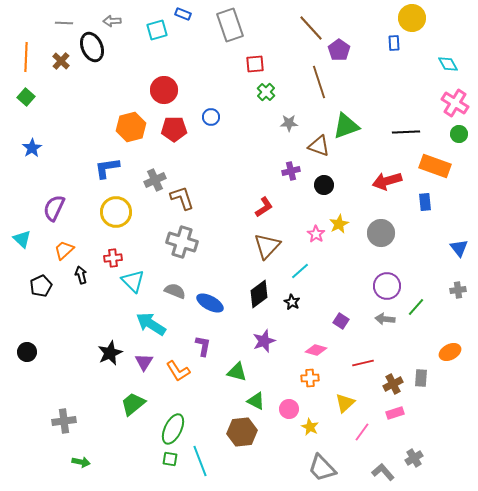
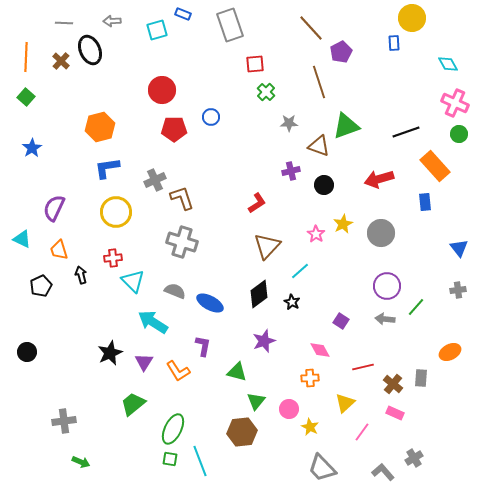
black ellipse at (92, 47): moved 2 px left, 3 px down
purple pentagon at (339, 50): moved 2 px right, 2 px down; rotated 10 degrees clockwise
red circle at (164, 90): moved 2 px left
pink cross at (455, 103): rotated 8 degrees counterclockwise
orange hexagon at (131, 127): moved 31 px left
black line at (406, 132): rotated 16 degrees counterclockwise
orange rectangle at (435, 166): rotated 28 degrees clockwise
red arrow at (387, 181): moved 8 px left, 2 px up
red L-shape at (264, 207): moved 7 px left, 4 px up
yellow star at (339, 224): moved 4 px right
cyan triangle at (22, 239): rotated 18 degrees counterclockwise
orange trapezoid at (64, 250): moved 5 px left; rotated 65 degrees counterclockwise
cyan arrow at (151, 324): moved 2 px right, 2 px up
pink diamond at (316, 350): moved 4 px right; rotated 45 degrees clockwise
red line at (363, 363): moved 4 px down
brown cross at (393, 384): rotated 24 degrees counterclockwise
green triangle at (256, 401): rotated 42 degrees clockwise
pink rectangle at (395, 413): rotated 42 degrees clockwise
green arrow at (81, 462): rotated 12 degrees clockwise
